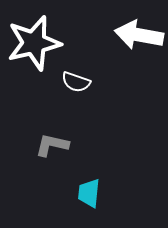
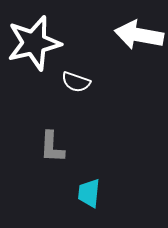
gray L-shape: moved 2 px down; rotated 100 degrees counterclockwise
